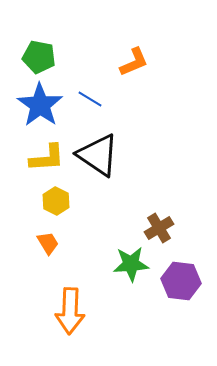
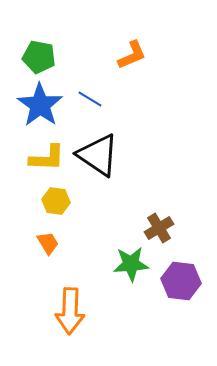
orange L-shape: moved 2 px left, 7 px up
yellow L-shape: rotated 6 degrees clockwise
yellow hexagon: rotated 20 degrees counterclockwise
